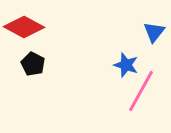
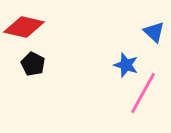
red diamond: rotated 15 degrees counterclockwise
blue triangle: rotated 25 degrees counterclockwise
pink line: moved 2 px right, 2 px down
